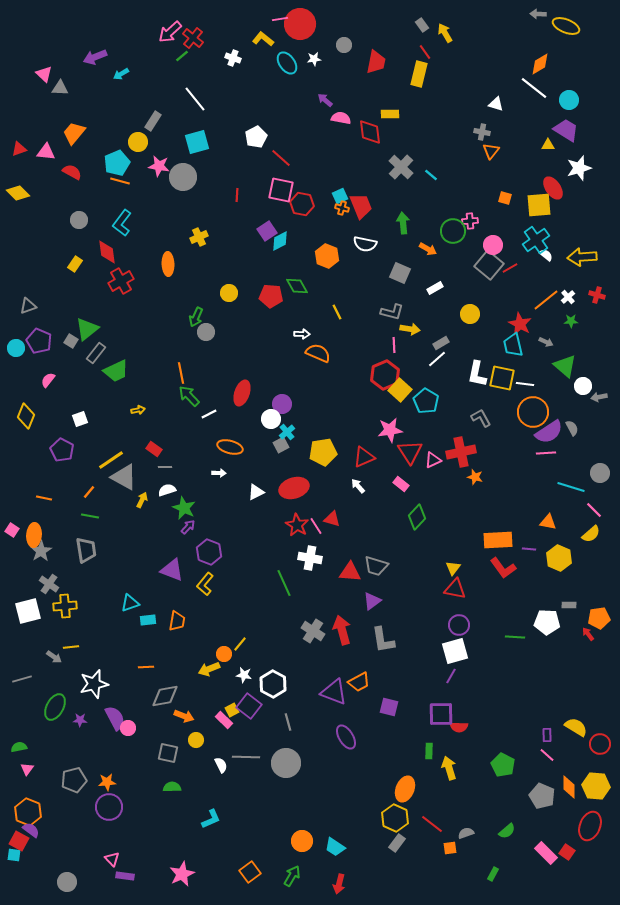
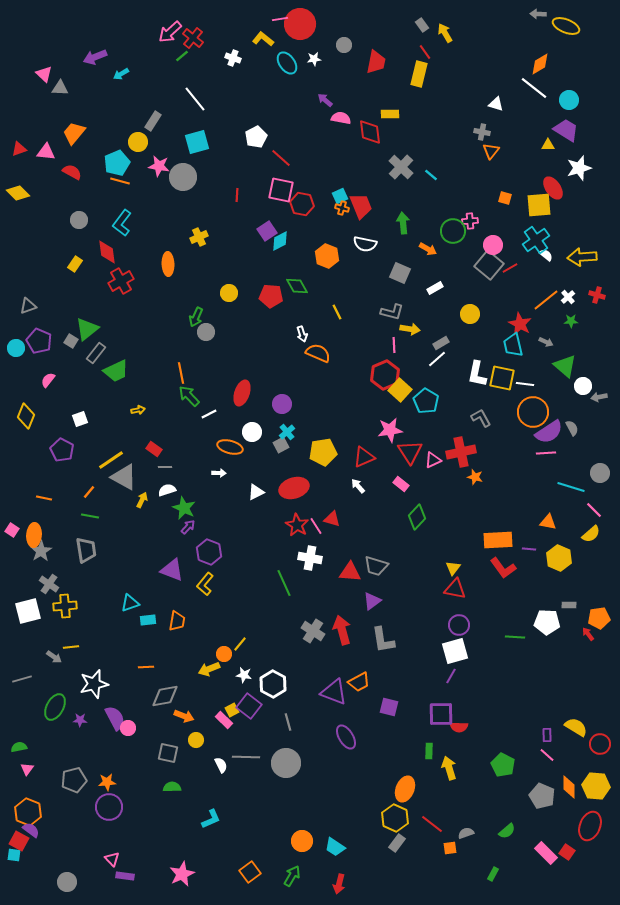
white arrow at (302, 334): rotated 70 degrees clockwise
white circle at (271, 419): moved 19 px left, 13 px down
